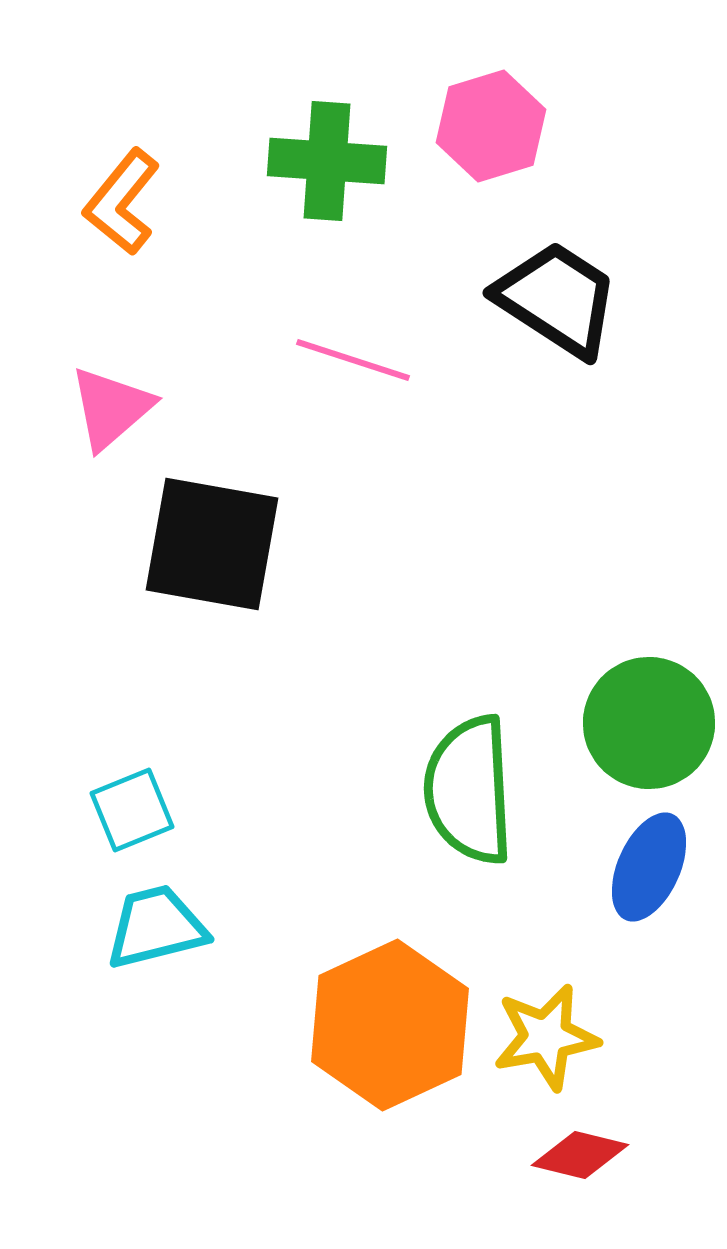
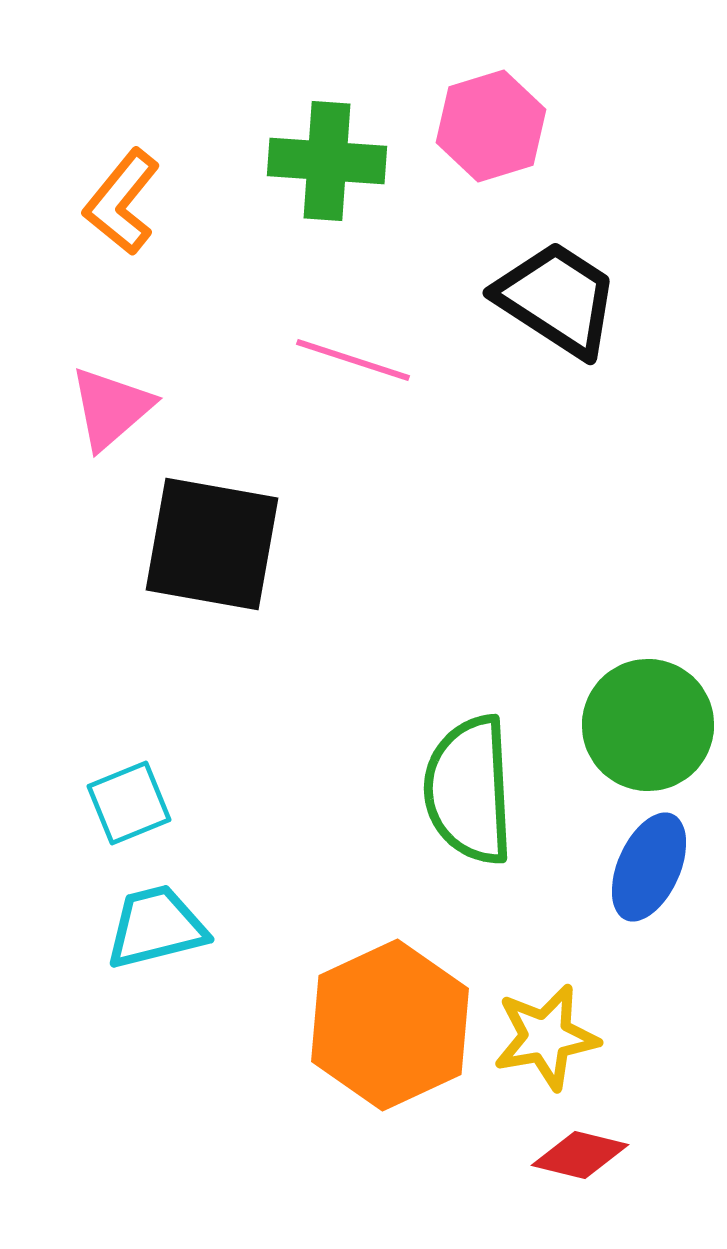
green circle: moved 1 px left, 2 px down
cyan square: moved 3 px left, 7 px up
